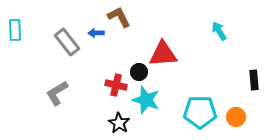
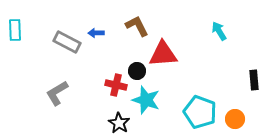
brown L-shape: moved 18 px right, 9 px down
gray rectangle: rotated 24 degrees counterclockwise
black circle: moved 2 px left, 1 px up
cyan pentagon: rotated 20 degrees clockwise
orange circle: moved 1 px left, 2 px down
